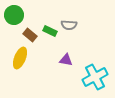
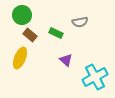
green circle: moved 8 px right
gray semicircle: moved 11 px right, 3 px up; rotated 14 degrees counterclockwise
green rectangle: moved 6 px right, 2 px down
purple triangle: rotated 32 degrees clockwise
